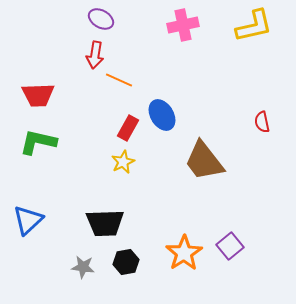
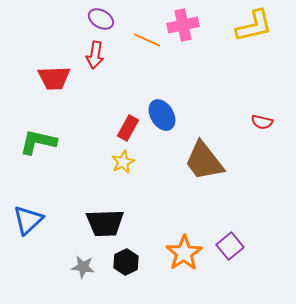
orange line: moved 28 px right, 40 px up
red trapezoid: moved 16 px right, 17 px up
red semicircle: rotated 65 degrees counterclockwise
black hexagon: rotated 15 degrees counterclockwise
